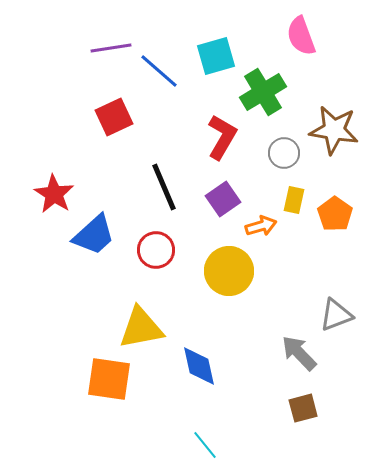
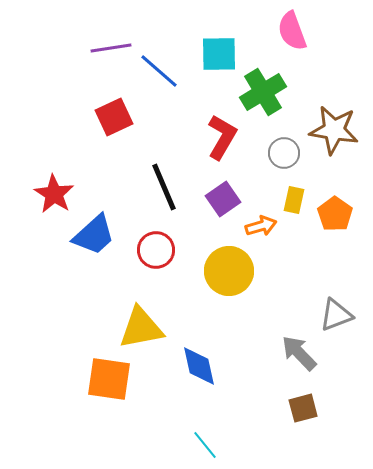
pink semicircle: moved 9 px left, 5 px up
cyan square: moved 3 px right, 2 px up; rotated 15 degrees clockwise
